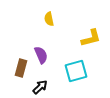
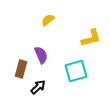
yellow semicircle: moved 1 px left, 1 px down; rotated 64 degrees clockwise
brown rectangle: moved 1 px down
black arrow: moved 2 px left
